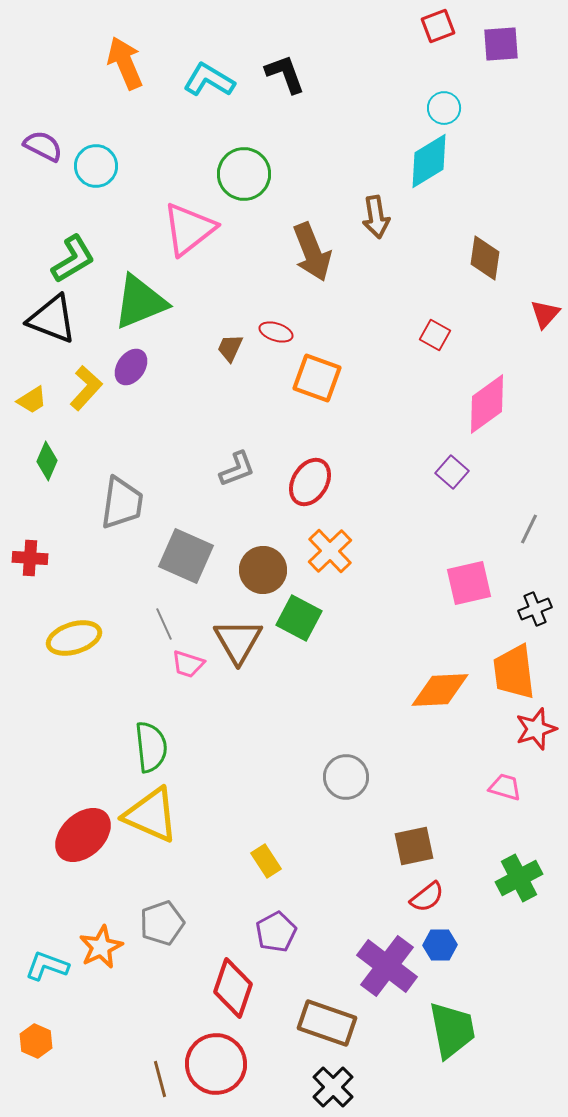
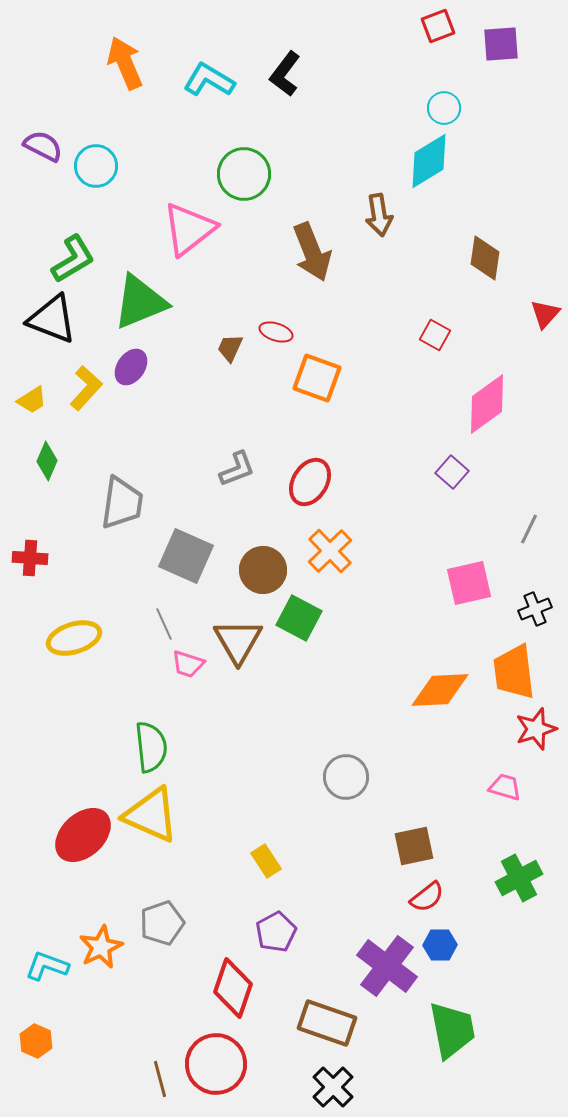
black L-shape at (285, 74): rotated 123 degrees counterclockwise
brown arrow at (376, 217): moved 3 px right, 2 px up
